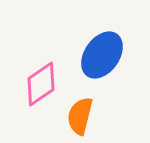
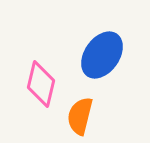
pink diamond: rotated 42 degrees counterclockwise
